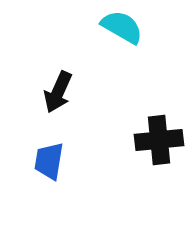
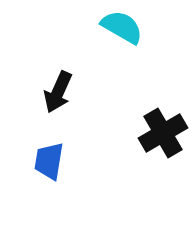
black cross: moved 4 px right, 7 px up; rotated 24 degrees counterclockwise
